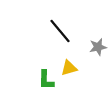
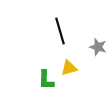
black line: rotated 24 degrees clockwise
gray star: rotated 30 degrees clockwise
